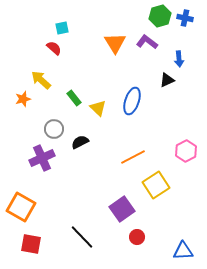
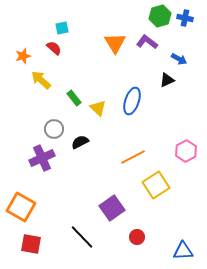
blue arrow: rotated 56 degrees counterclockwise
orange star: moved 43 px up
purple square: moved 10 px left, 1 px up
